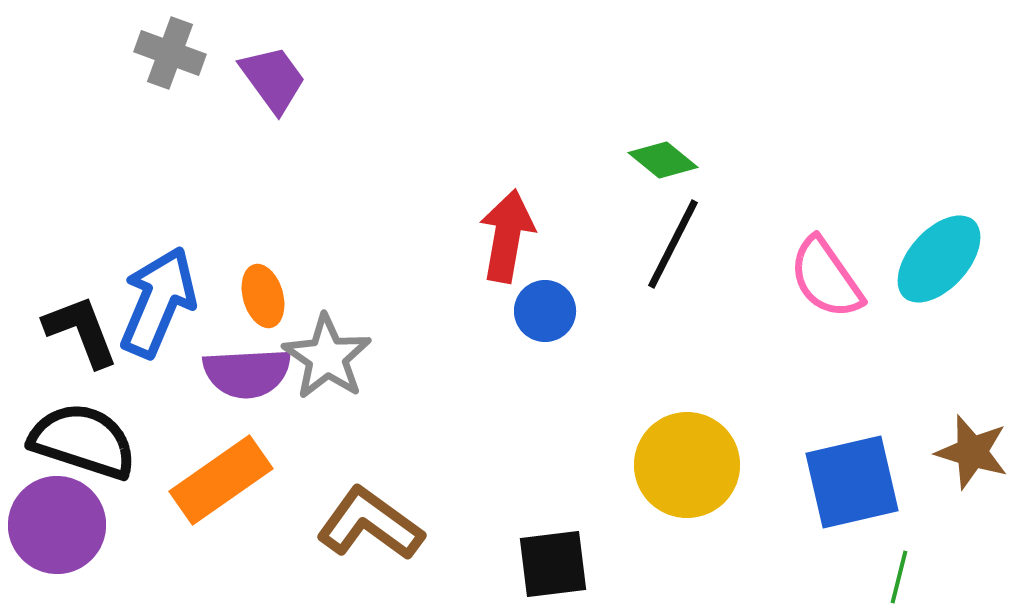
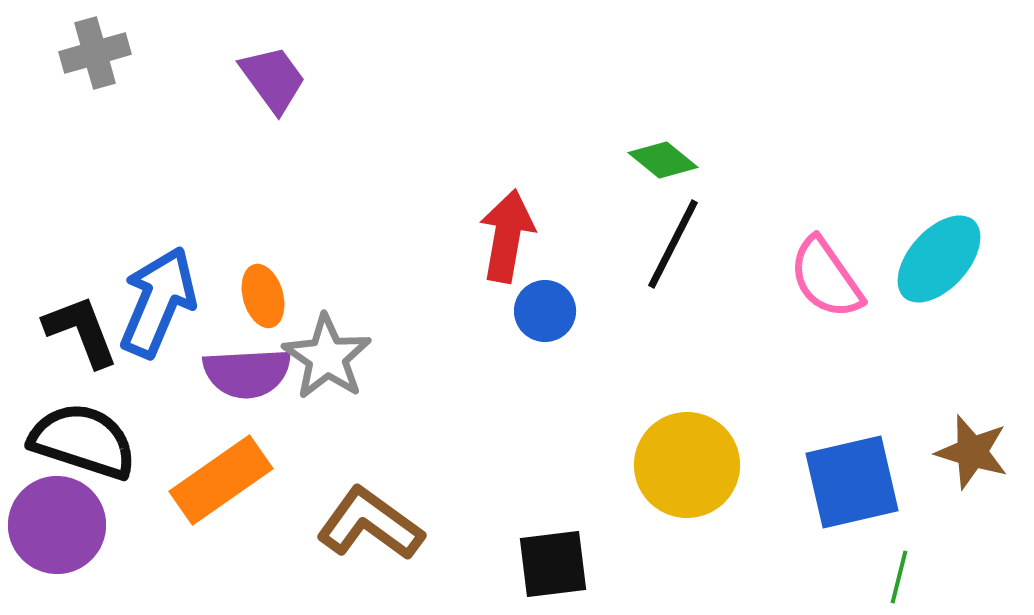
gray cross: moved 75 px left; rotated 36 degrees counterclockwise
